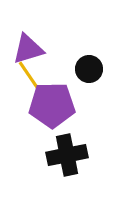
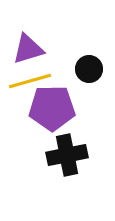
yellow line: moved 2 px left, 1 px down; rotated 72 degrees counterclockwise
purple pentagon: moved 3 px down
